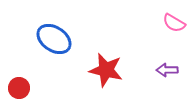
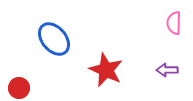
pink semicircle: rotated 60 degrees clockwise
blue ellipse: rotated 16 degrees clockwise
red star: rotated 12 degrees clockwise
